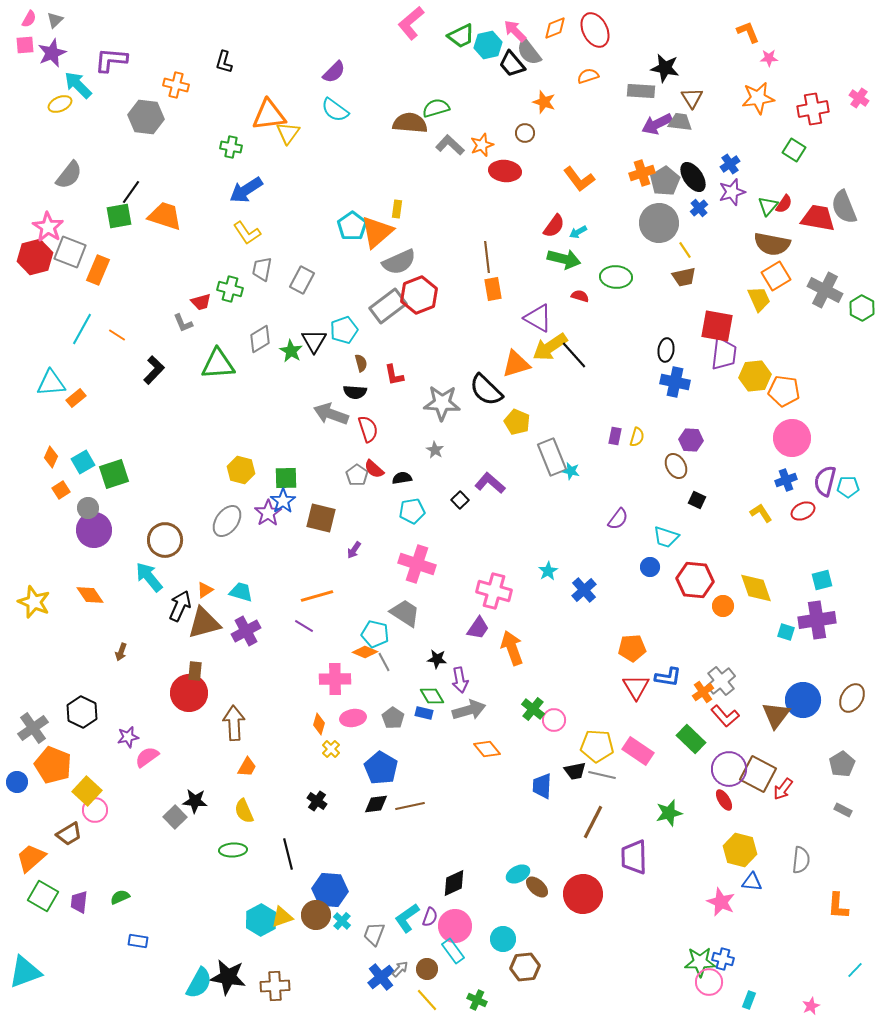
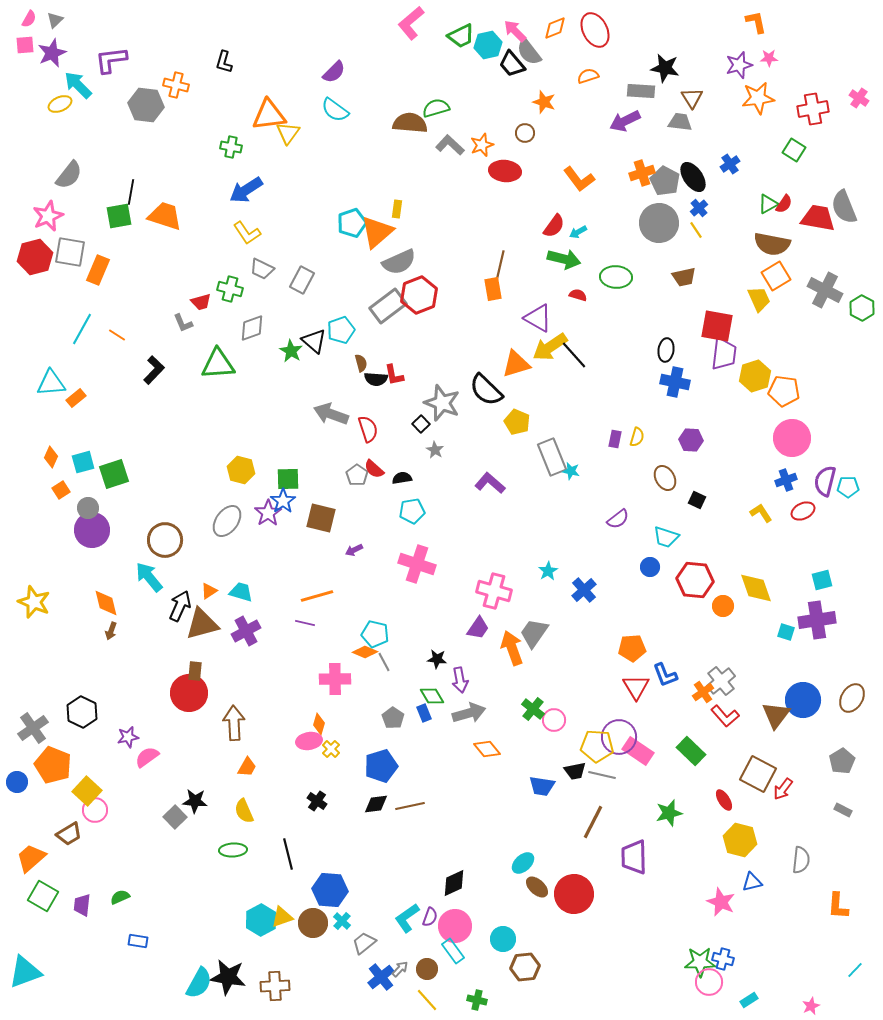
orange L-shape at (748, 32): moved 8 px right, 10 px up; rotated 10 degrees clockwise
purple L-shape at (111, 60): rotated 12 degrees counterclockwise
gray hexagon at (146, 117): moved 12 px up
purple arrow at (657, 124): moved 32 px left, 3 px up
gray pentagon at (665, 181): rotated 12 degrees counterclockwise
black line at (131, 192): rotated 25 degrees counterclockwise
purple star at (732, 192): moved 7 px right, 127 px up
green triangle at (768, 206): moved 2 px up; rotated 20 degrees clockwise
cyan pentagon at (352, 226): moved 3 px up; rotated 16 degrees clockwise
pink star at (48, 227): moved 11 px up; rotated 16 degrees clockwise
yellow line at (685, 250): moved 11 px right, 20 px up
gray square at (70, 252): rotated 12 degrees counterclockwise
brown line at (487, 257): moved 13 px right, 9 px down; rotated 20 degrees clockwise
gray trapezoid at (262, 269): rotated 75 degrees counterclockwise
red semicircle at (580, 296): moved 2 px left, 1 px up
cyan pentagon at (344, 330): moved 3 px left
gray diamond at (260, 339): moved 8 px left, 11 px up; rotated 12 degrees clockwise
black triangle at (314, 341): rotated 20 degrees counterclockwise
yellow hexagon at (755, 376): rotated 12 degrees counterclockwise
black semicircle at (355, 392): moved 21 px right, 13 px up
gray star at (442, 403): rotated 18 degrees clockwise
purple rectangle at (615, 436): moved 3 px down
cyan square at (83, 462): rotated 15 degrees clockwise
brown ellipse at (676, 466): moved 11 px left, 12 px down
green square at (286, 478): moved 2 px right, 1 px down
black square at (460, 500): moved 39 px left, 76 px up
purple semicircle at (618, 519): rotated 15 degrees clockwise
purple circle at (94, 530): moved 2 px left
purple arrow at (354, 550): rotated 30 degrees clockwise
orange triangle at (205, 590): moved 4 px right, 1 px down
orange diamond at (90, 595): moved 16 px right, 8 px down; rotated 20 degrees clockwise
gray trapezoid at (405, 613): moved 129 px right, 20 px down; rotated 88 degrees counterclockwise
brown triangle at (204, 623): moved 2 px left, 1 px down
purple line at (304, 626): moved 1 px right, 3 px up; rotated 18 degrees counterclockwise
brown arrow at (121, 652): moved 10 px left, 21 px up
blue L-shape at (668, 677): moved 3 px left, 2 px up; rotated 60 degrees clockwise
gray arrow at (469, 710): moved 3 px down
blue rectangle at (424, 713): rotated 54 degrees clockwise
pink ellipse at (353, 718): moved 44 px left, 23 px down
green rectangle at (691, 739): moved 12 px down
gray pentagon at (842, 764): moved 3 px up
blue pentagon at (381, 768): moved 2 px up; rotated 24 degrees clockwise
purple circle at (729, 769): moved 110 px left, 32 px up
blue trapezoid at (542, 786): rotated 84 degrees counterclockwise
yellow hexagon at (740, 850): moved 10 px up
cyan ellipse at (518, 874): moved 5 px right, 11 px up; rotated 15 degrees counterclockwise
blue triangle at (752, 882): rotated 20 degrees counterclockwise
red circle at (583, 894): moved 9 px left
purple trapezoid at (79, 902): moved 3 px right, 3 px down
brown circle at (316, 915): moved 3 px left, 8 px down
gray trapezoid at (374, 934): moved 10 px left, 9 px down; rotated 30 degrees clockwise
green cross at (477, 1000): rotated 12 degrees counterclockwise
cyan rectangle at (749, 1000): rotated 36 degrees clockwise
